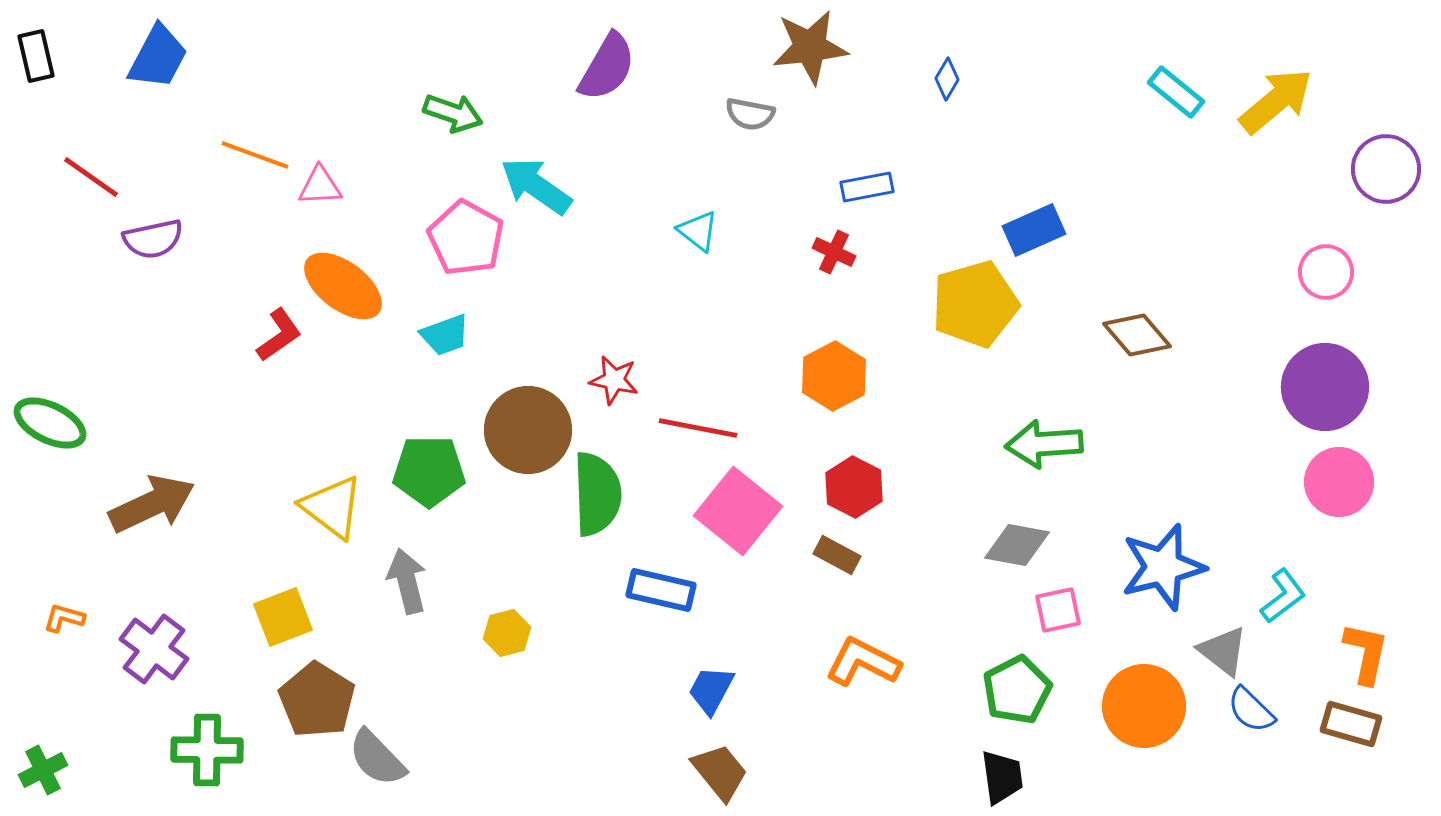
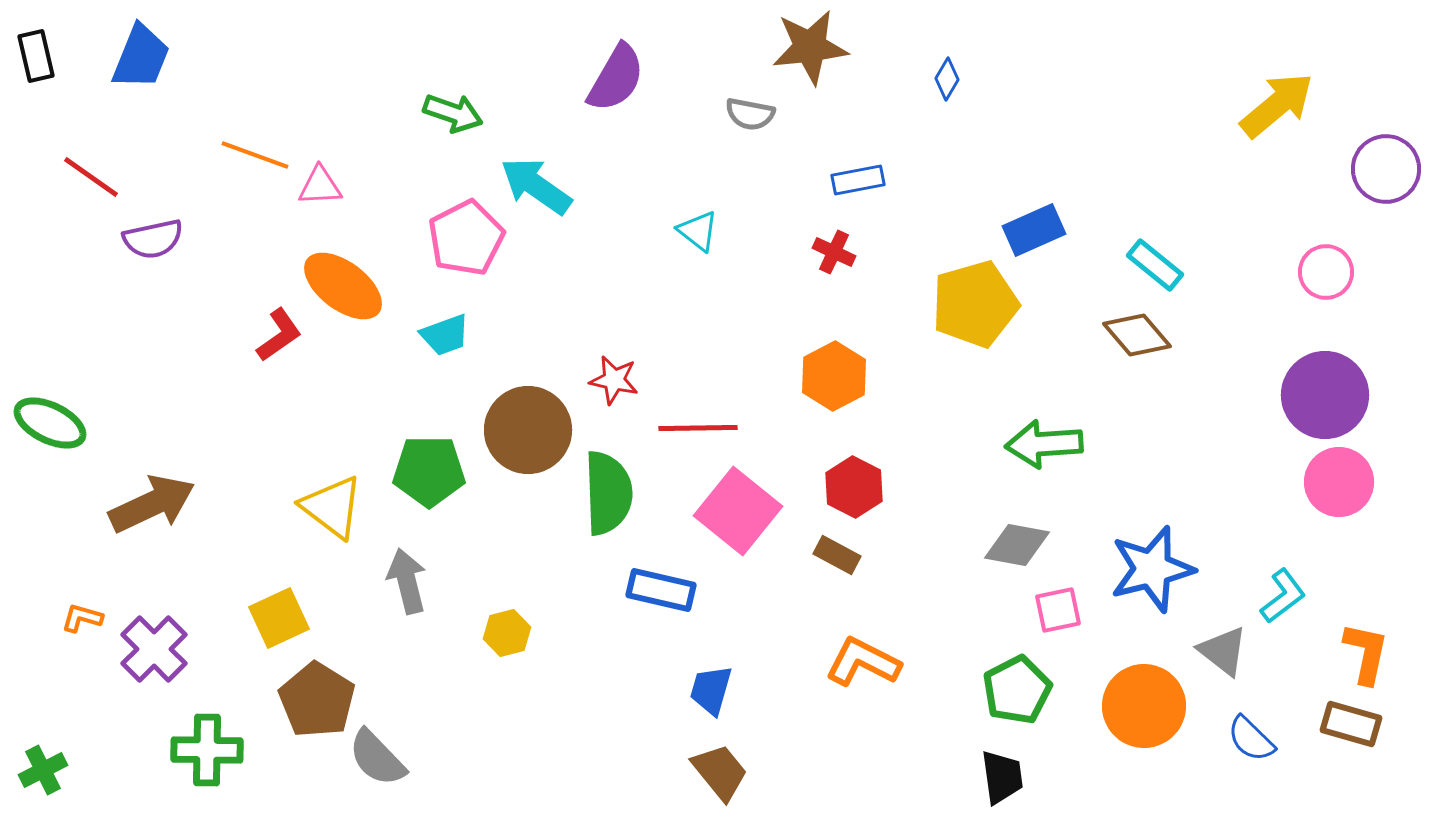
blue trapezoid at (158, 57): moved 17 px left; rotated 6 degrees counterclockwise
purple semicircle at (607, 67): moved 9 px right, 11 px down
cyan rectangle at (1176, 92): moved 21 px left, 173 px down
yellow arrow at (1276, 101): moved 1 px right, 4 px down
blue rectangle at (867, 187): moved 9 px left, 7 px up
pink pentagon at (466, 238): rotated 16 degrees clockwise
purple circle at (1325, 387): moved 8 px down
red line at (698, 428): rotated 12 degrees counterclockwise
green semicircle at (597, 494): moved 11 px right, 1 px up
blue star at (1163, 567): moved 11 px left, 2 px down
yellow square at (283, 617): moved 4 px left, 1 px down; rotated 4 degrees counterclockwise
orange L-shape at (64, 618): moved 18 px right
purple cross at (154, 649): rotated 8 degrees clockwise
blue trapezoid at (711, 690): rotated 12 degrees counterclockwise
blue semicircle at (1251, 710): moved 29 px down
